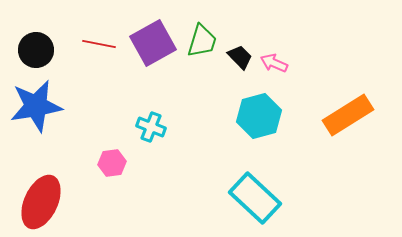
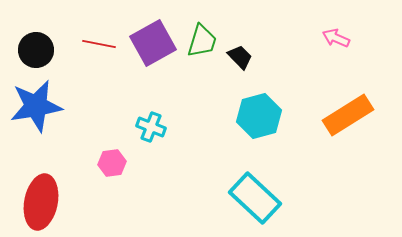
pink arrow: moved 62 px right, 25 px up
red ellipse: rotated 14 degrees counterclockwise
